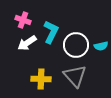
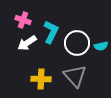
white circle: moved 1 px right, 2 px up
